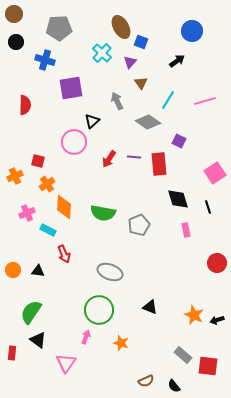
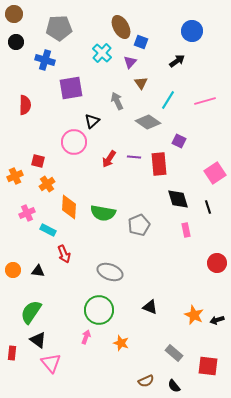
orange diamond at (64, 207): moved 5 px right
gray rectangle at (183, 355): moved 9 px left, 2 px up
pink triangle at (66, 363): moved 15 px left; rotated 15 degrees counterclockwise
